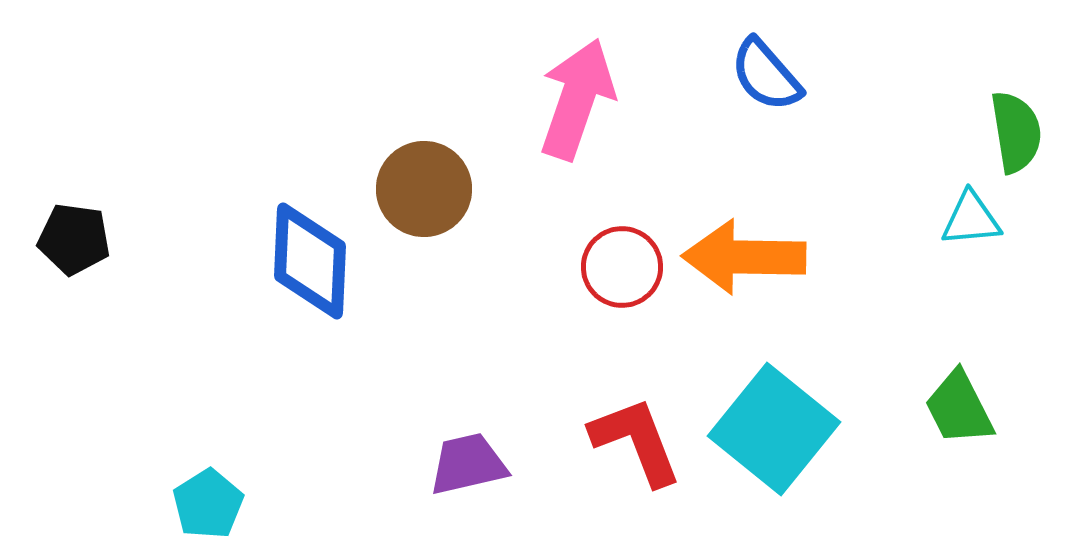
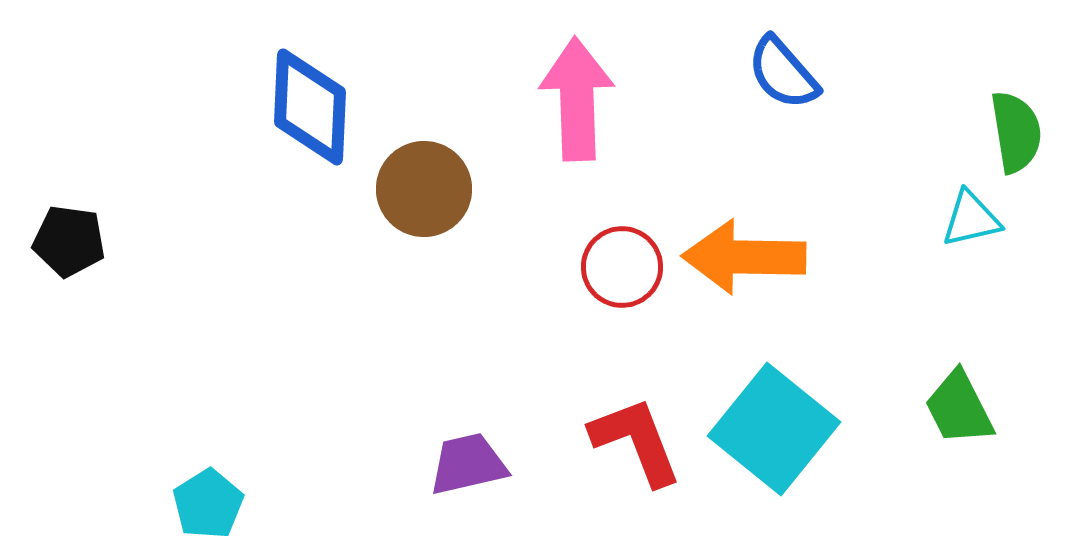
blue semicircle: moved 17 px right, 2 px up
pink arrow: rotated 21 degrees counterclockwise
cyan triangle: rotated 8 degrees counterclockwise
black pentagon: moved 5 px left, 2 px down
blue diamond: moved 154 px up
